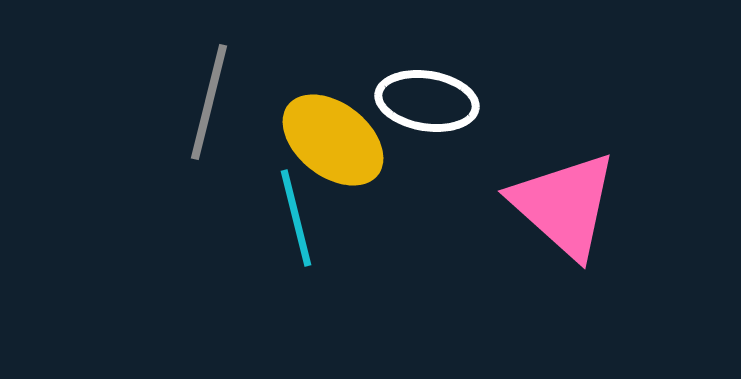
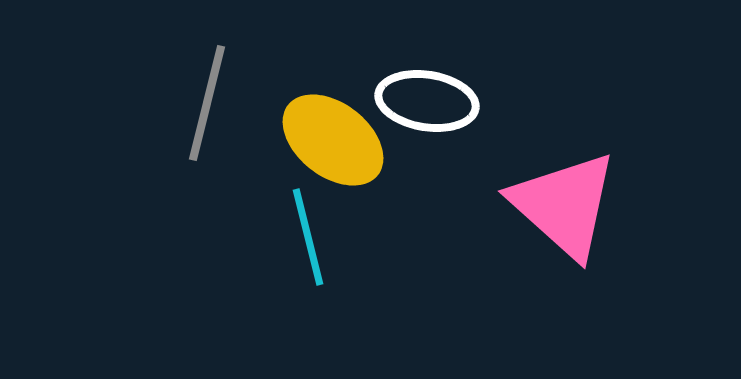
gray line: moved 2 px left, 1 px down
cyan line: moved 12 px right, 19 px down
